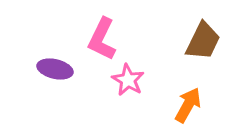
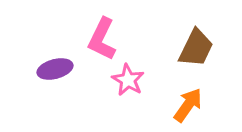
brown trapezoid: moved 7 px left, 7 px down
purple ellipse: rotated 28 degrees counterclockwise
orange arrow: rotated 6 degrees clockwise
